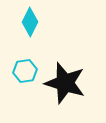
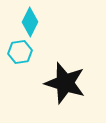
cyan hexagon: moved 5 px left, 19 px up
